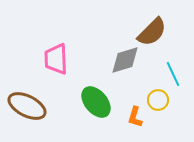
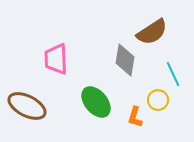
brown semicircle: rotated 12 degrees clockwise
gray diamond: rotated 64 degrees counterclockwise
